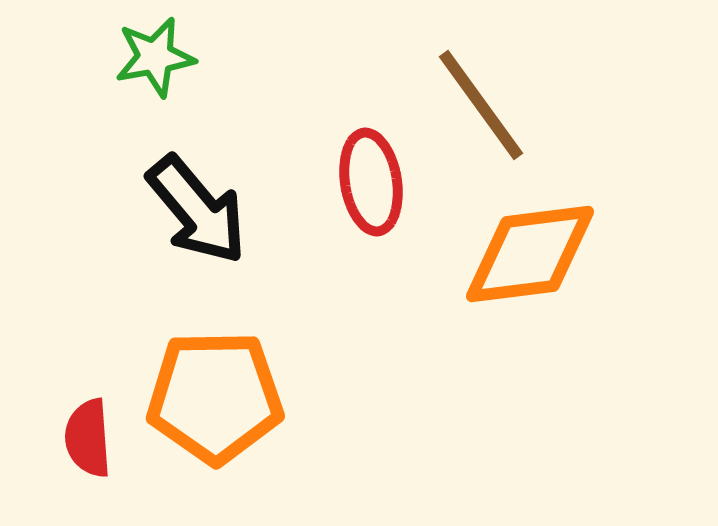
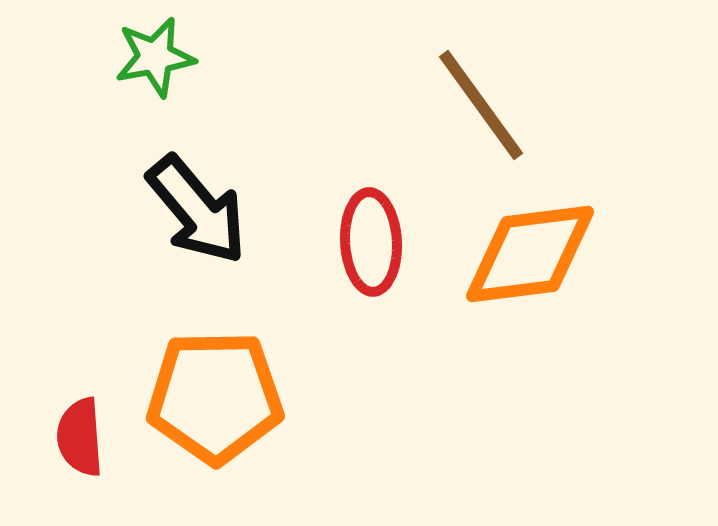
red ellipse: moved 60 px down; rotated 6 degrees clockwise
red semicircle: moved 8 px left, 1 px up
